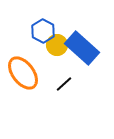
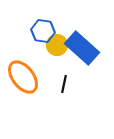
blue hexagon: rotated 20 degrees counterclockwise
orange ellipse: moved 4 px down
black line: rotated 36 degrees counterclockwise
